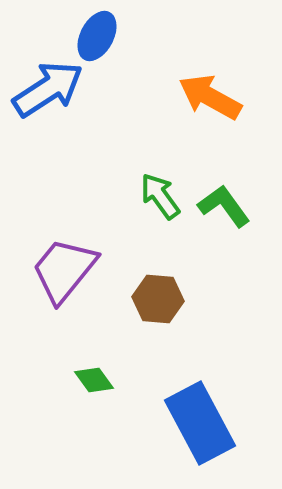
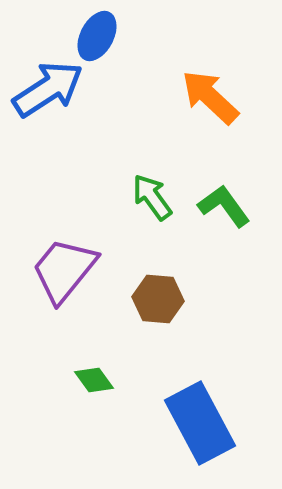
orange arrow: rotated 14 degrees clockwise
green arrow: moved 8 px left, 1 px down
